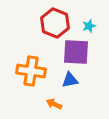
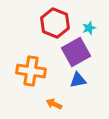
cyan star: moved 2 px down
purple square: rotated 32 degrees counterclockwise
blue triangle: moved 8 px right
